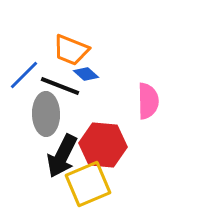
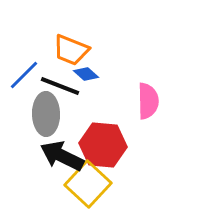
black arrow: rotated 90 degrees clockwise
yellow square: rotated 24 degrees counterclockwise
